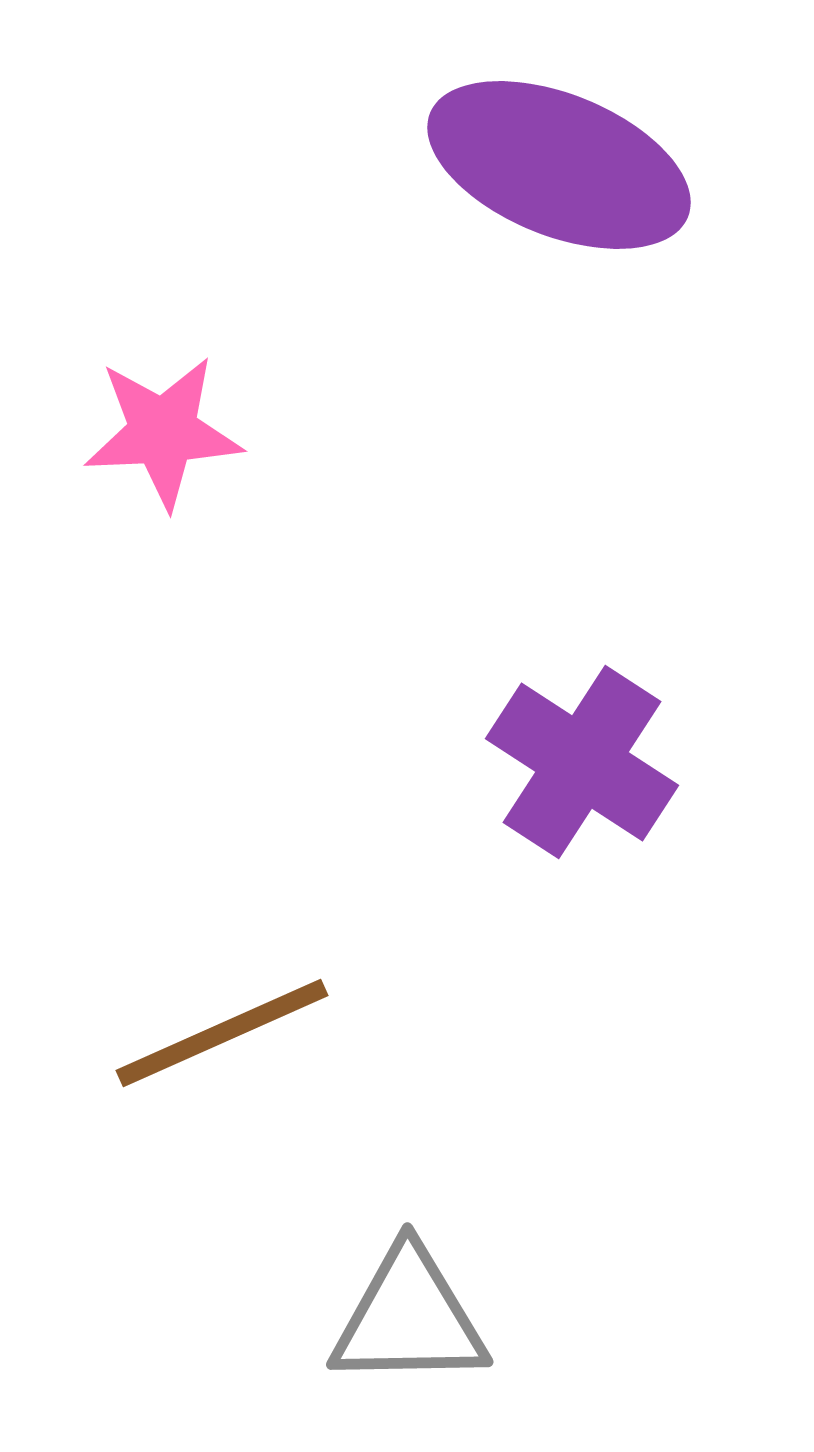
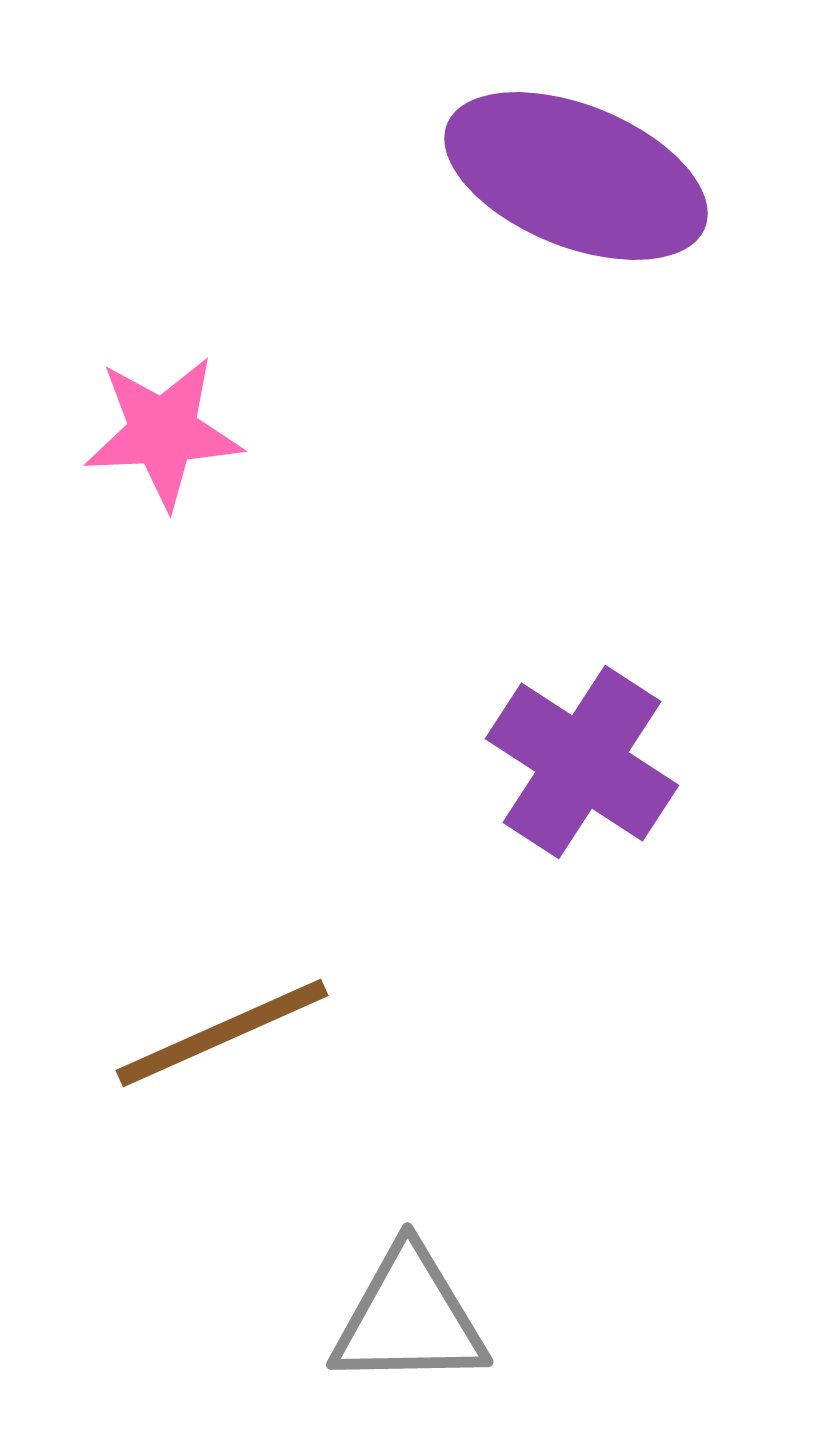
purple ellipse: moved 17 px right, 11 px down
